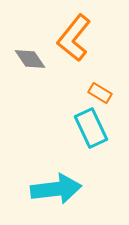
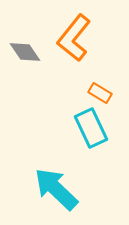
gray diamond: moved 5 px left, 7 px up
cyan arrow: rotated 129 degrees counterclockwise
